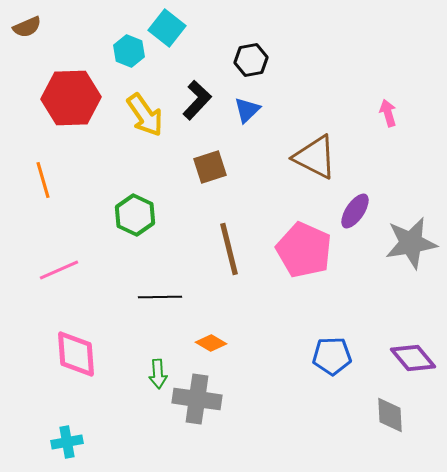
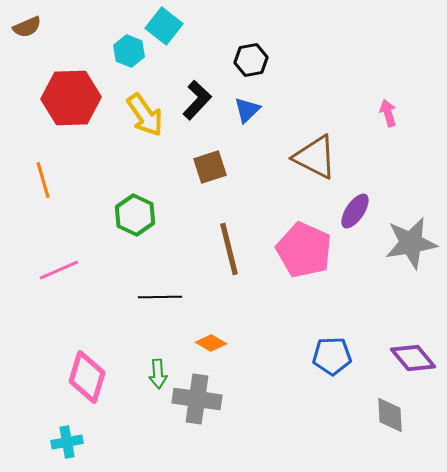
cyan square: moved 3 px left, 2 px up
pink diamond: moved 11 px right, 23 px down; rotated 21 degrees clockwise
